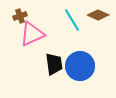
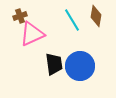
brown diamond: moved 2 px left, 1 px down; rotated 75 degrees clockwise
